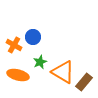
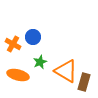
orange cross: moved 1 px left, 1 px up
orange triangle: moved 3 px right, 1 px up
brown rectangle: rotated 24 degrees counterclockwise
